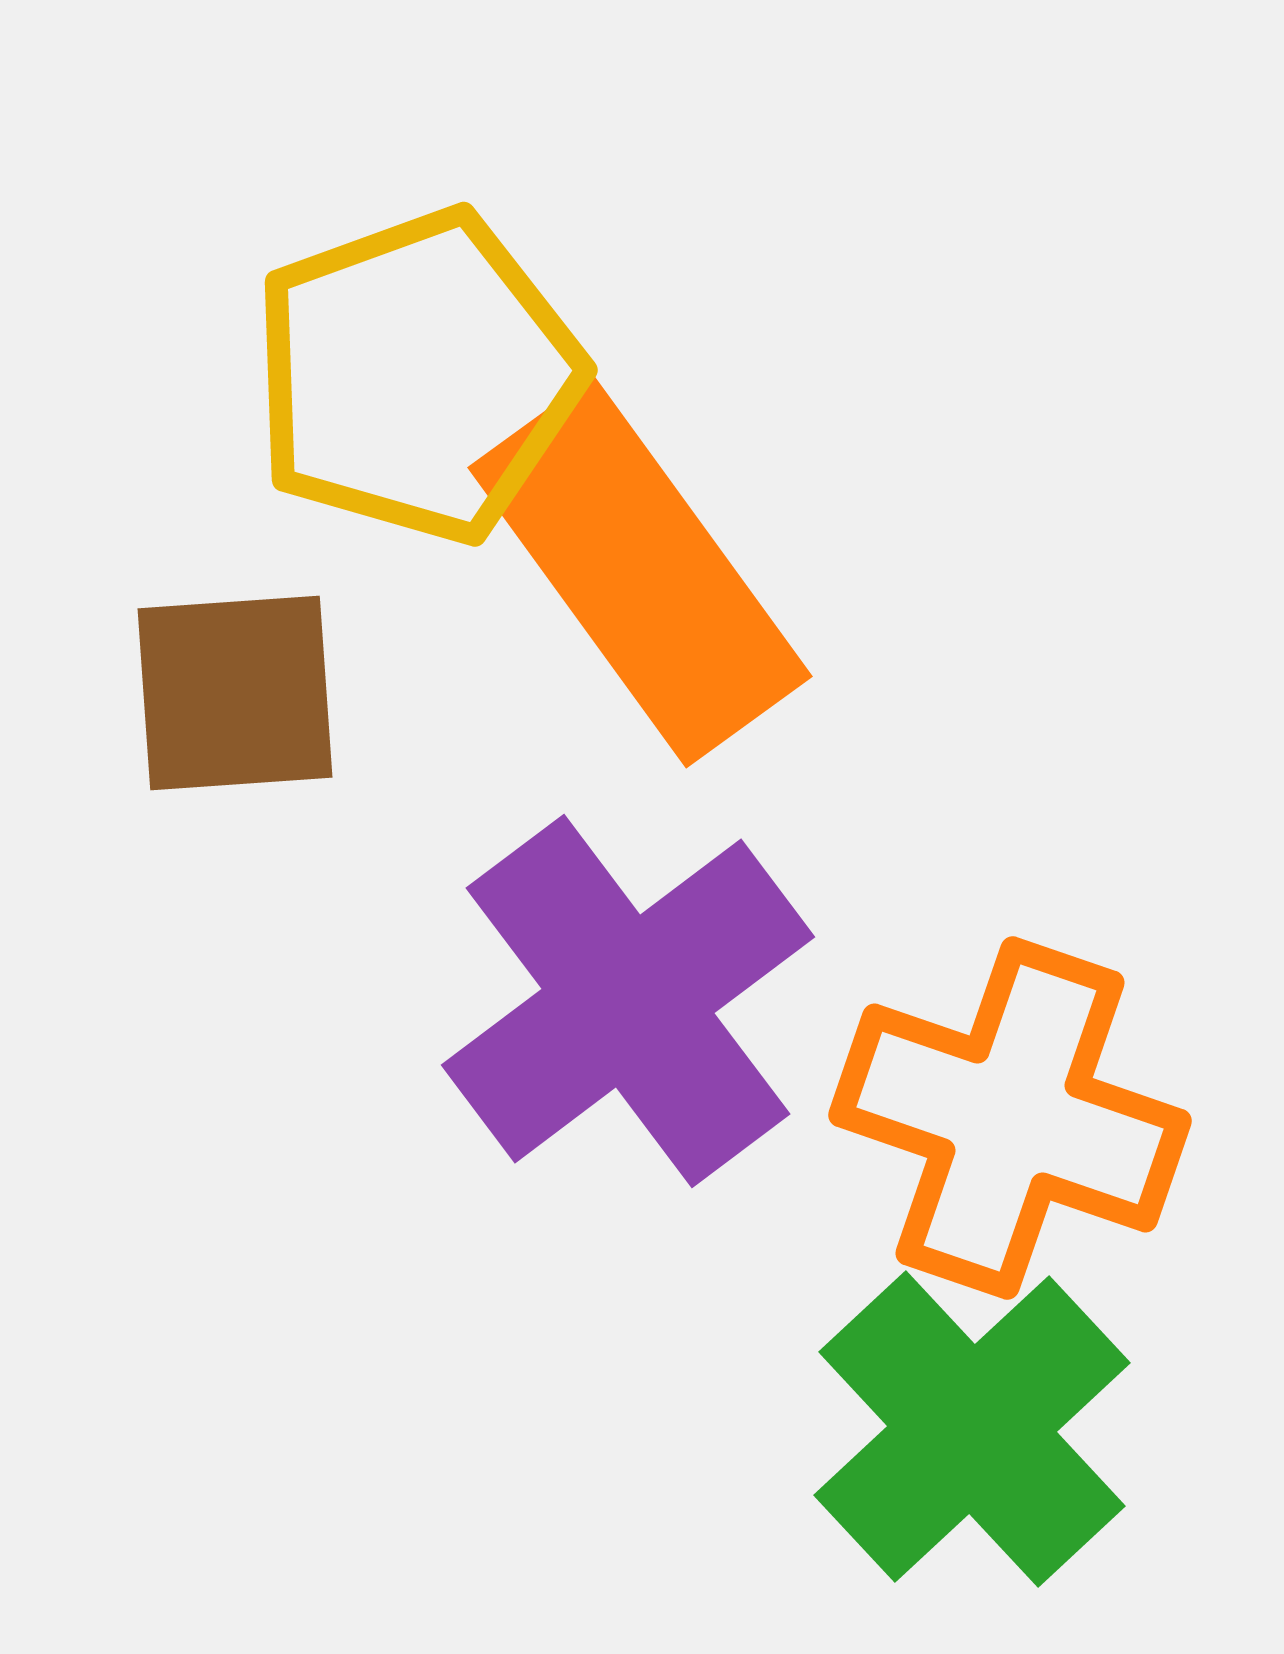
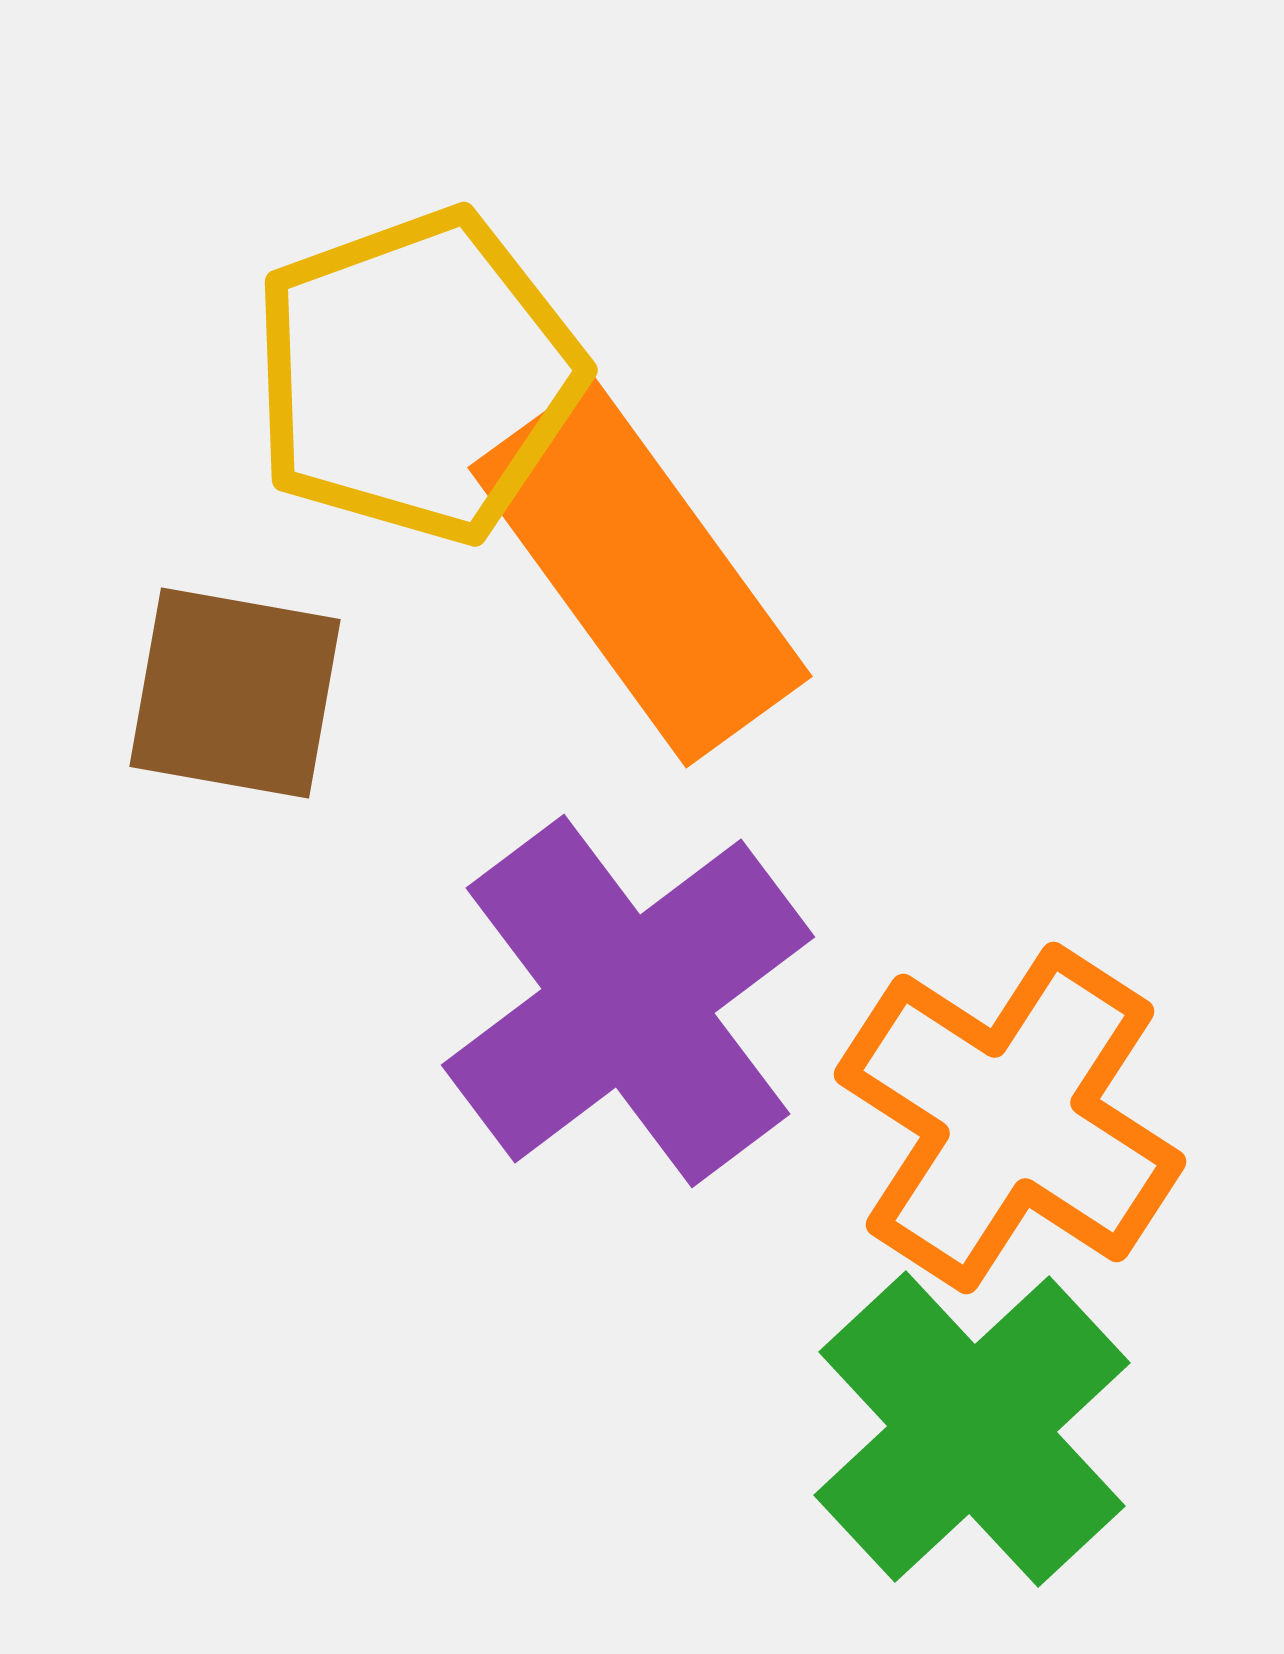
brown square: rotated 14 degrees clockwise
orange cross: rotated 14 degrees clockwise
